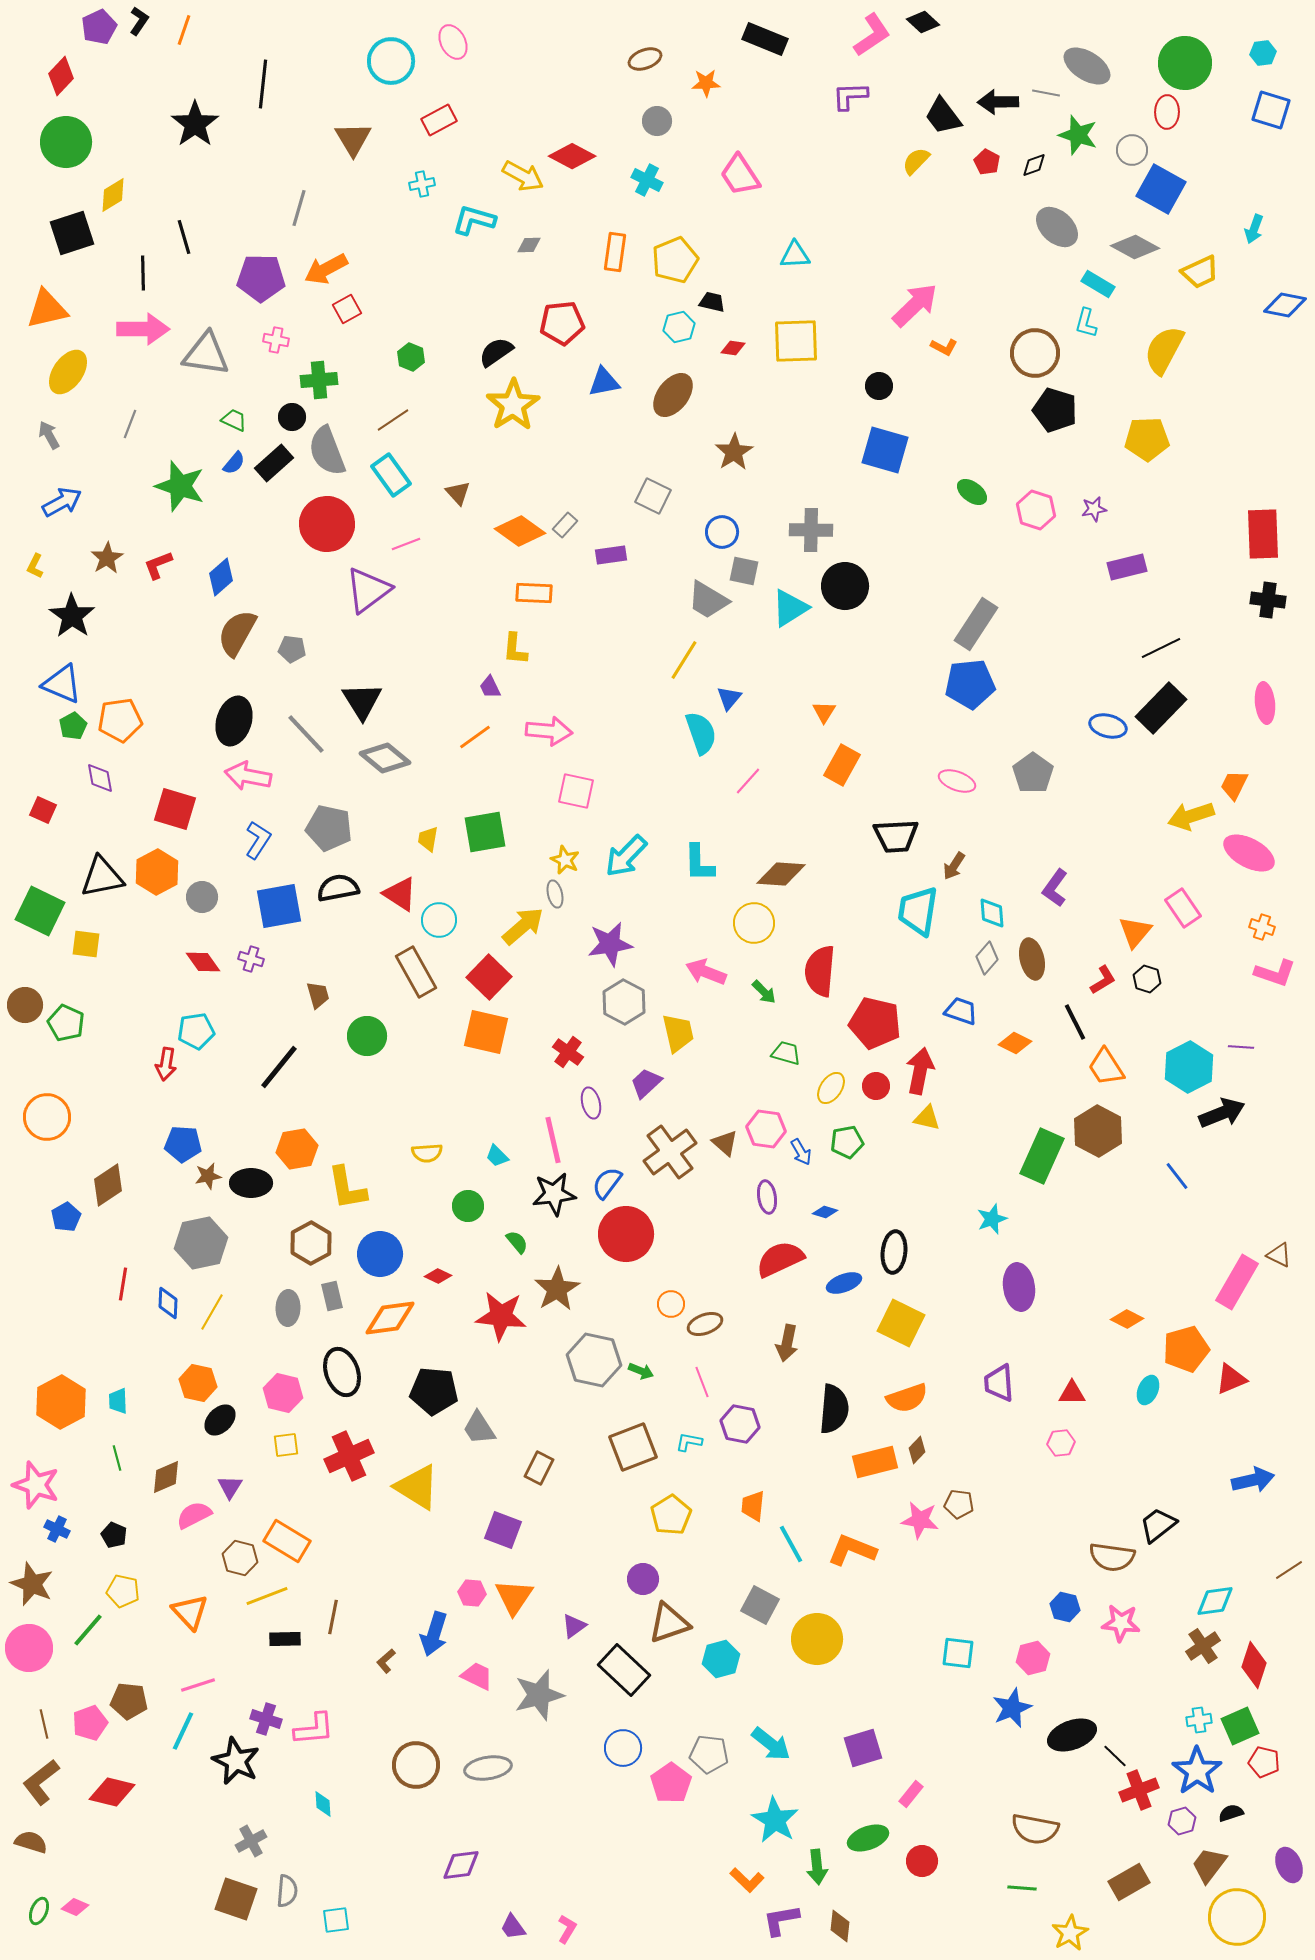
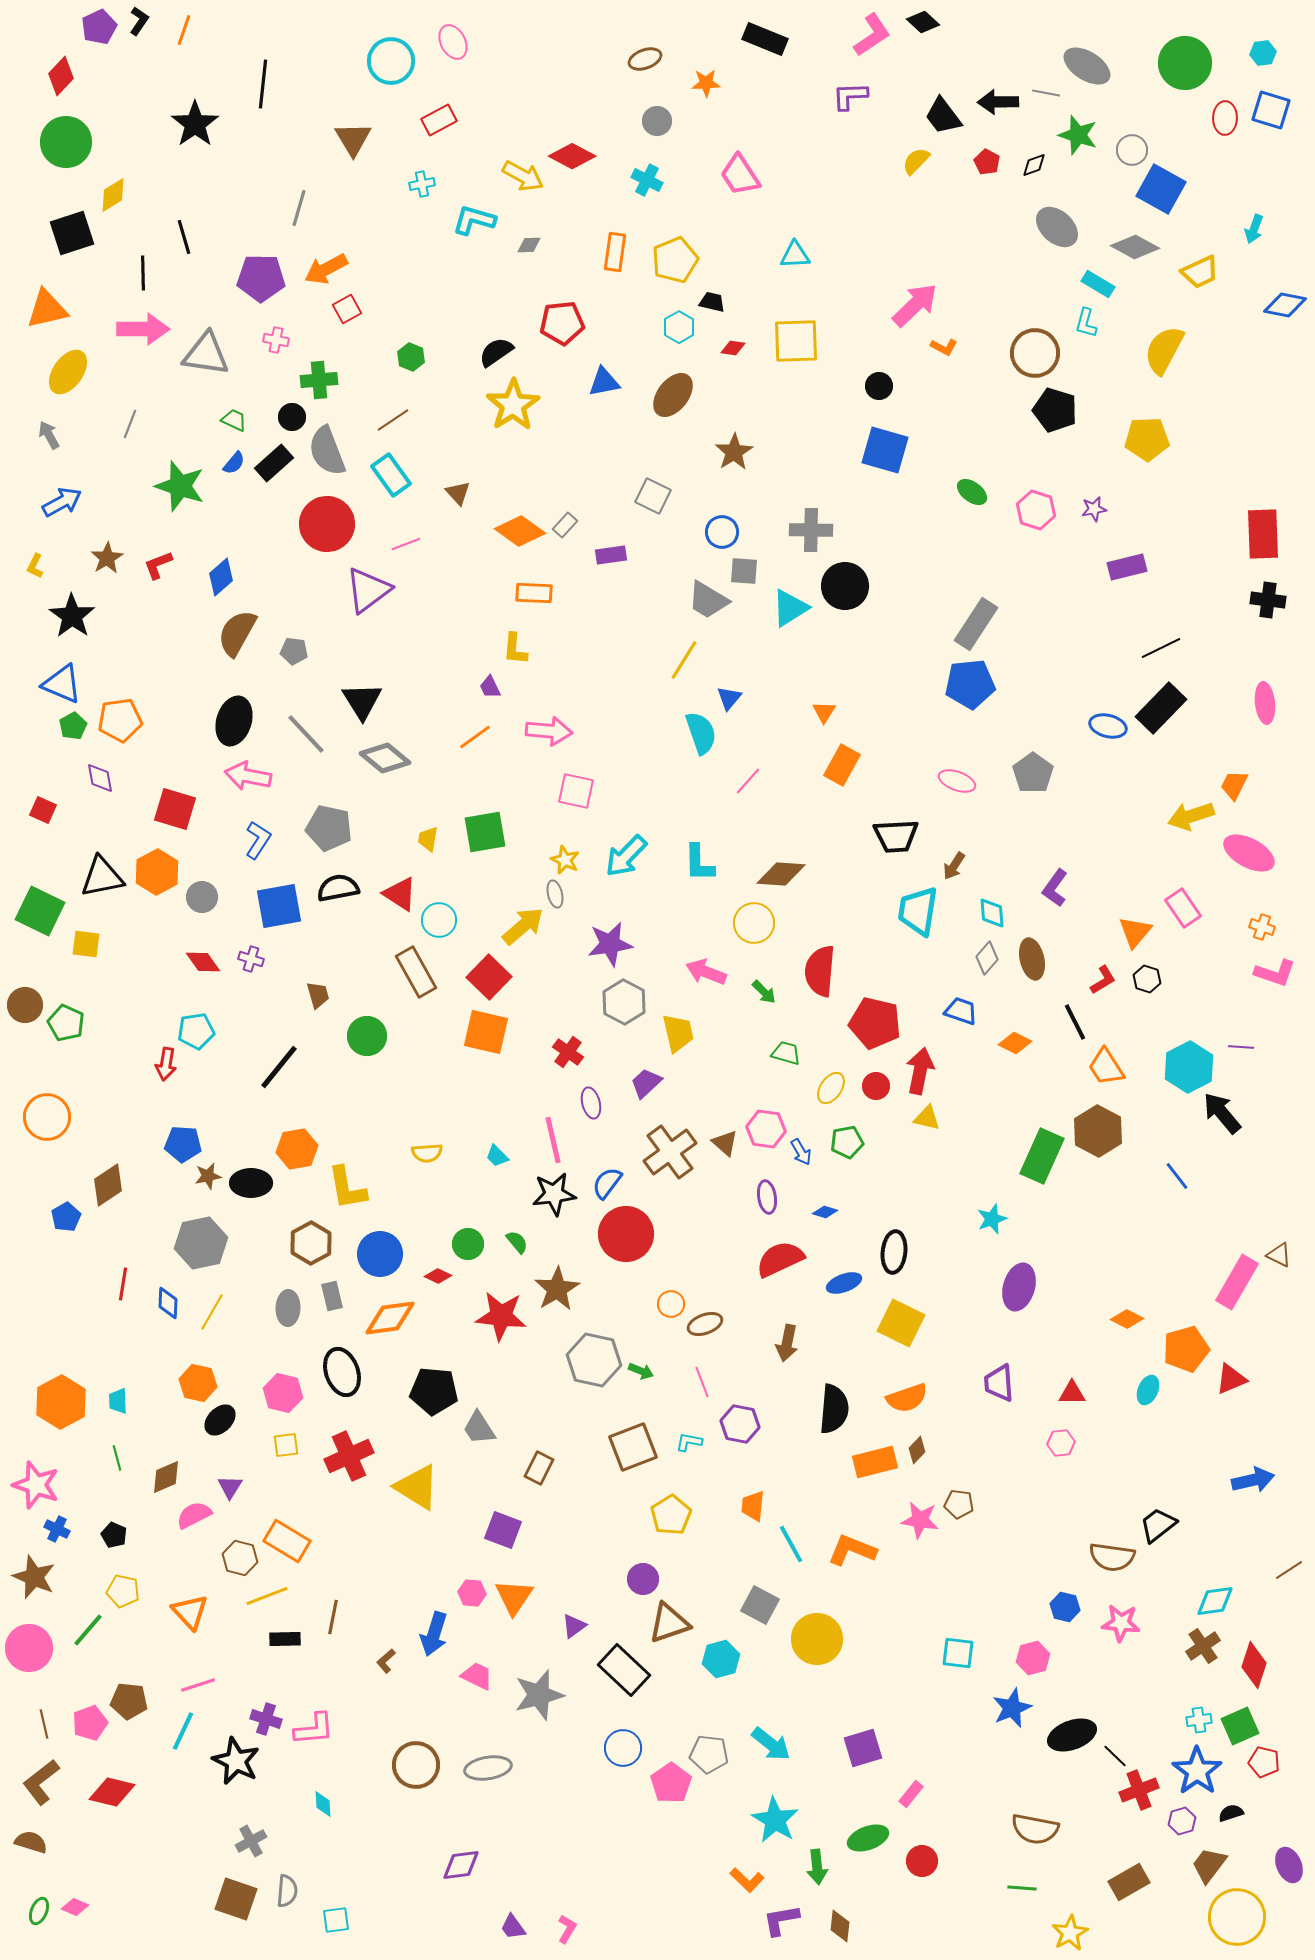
red ellipse at (1167, 112): moved 58 px right, 6 px down
cyan hexagon at (679, 327): rotated 16 degrees counterclockwise
gray square at (744, 571): rotated 8 degrees counterclockwise
gray pentagon at (292, 649): moved 2 px right, 2 px down
black arrow at (1222, 1113): rotated 108 degrees counterclockwise
green circle at (468, 1206): moved 38 px down
purple ellipse at (1019, 1287): rotated 24 degrees clockwise
brown star at (32, 1584): moved 2 px right, 7 px up
